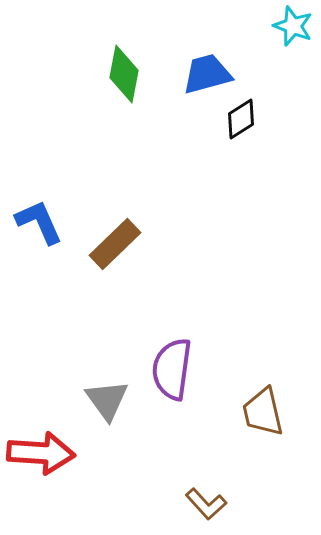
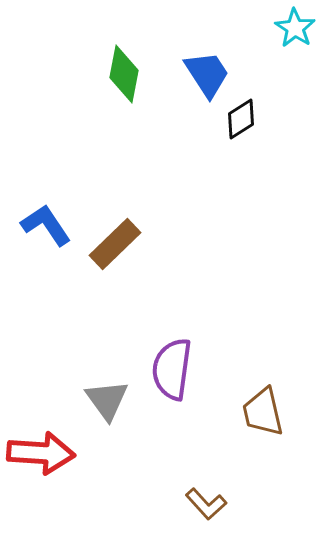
cyan star: moved 2 px right, 2 px down; rotated 12 degrees clockwise
blue trapezoid: rotated 72 degrees clockwise
blue L-shape: moved 7 px right, 3 px down; rotated 10 degrees counterclockwise
